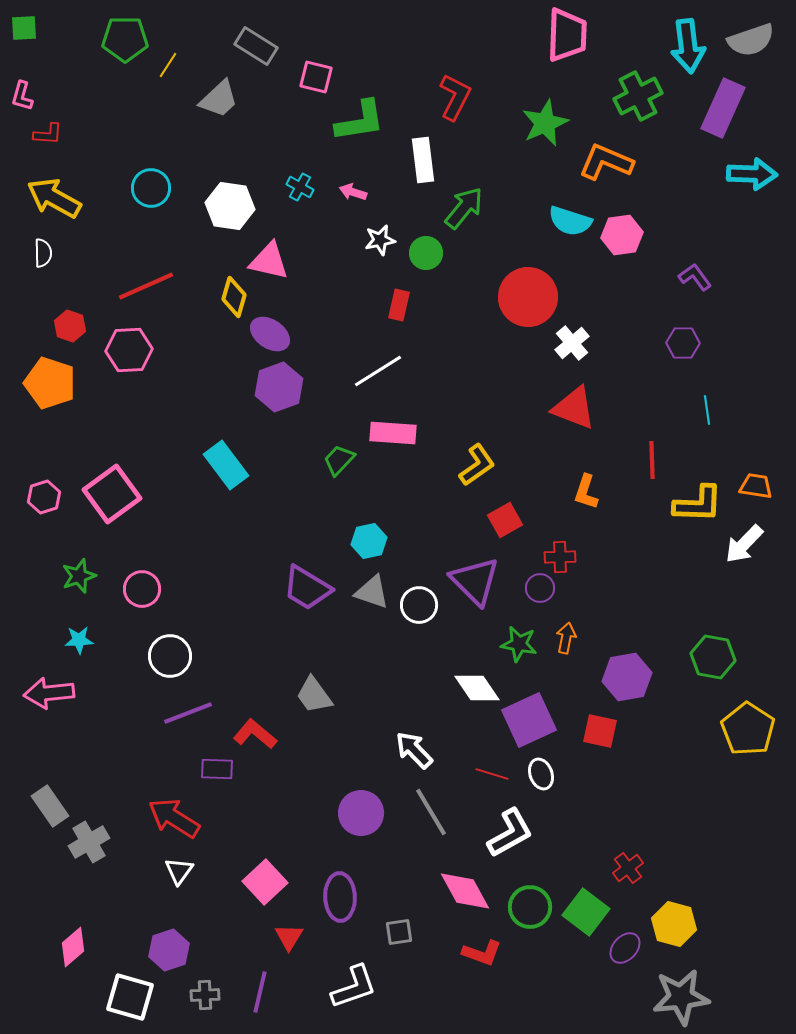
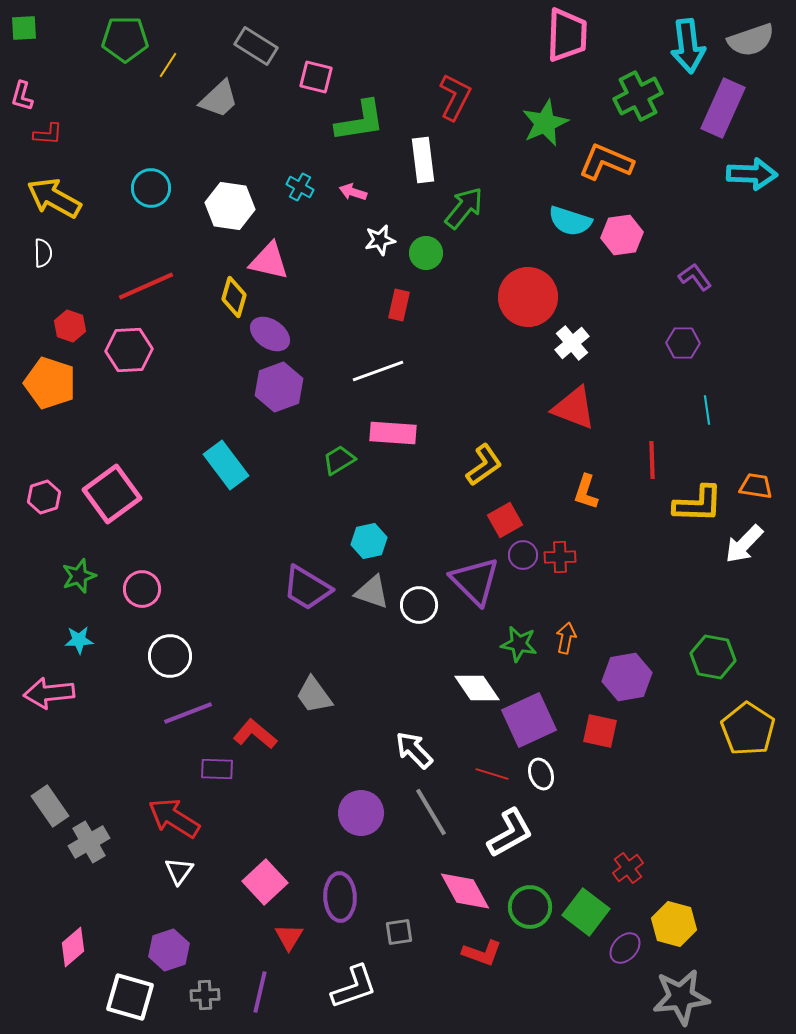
white line at (378, 371): rotated 12 degrees clockwise
green trapezoid at (339, 460): rotated 16 degrees clockwise
yellow L-shape at (477, 465): moved 7 px right
purple circle at (540, 588): moved 17 px left, 33 px up
